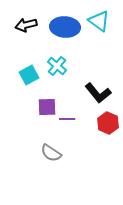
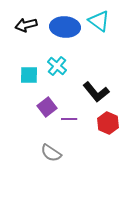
cyan square: rotated 30 degrees clockwise
black L-shape: moved 2 px left, 1 px up
purple square: rotated 36 degrees counterclockwise
purple line: moved 2 px right
